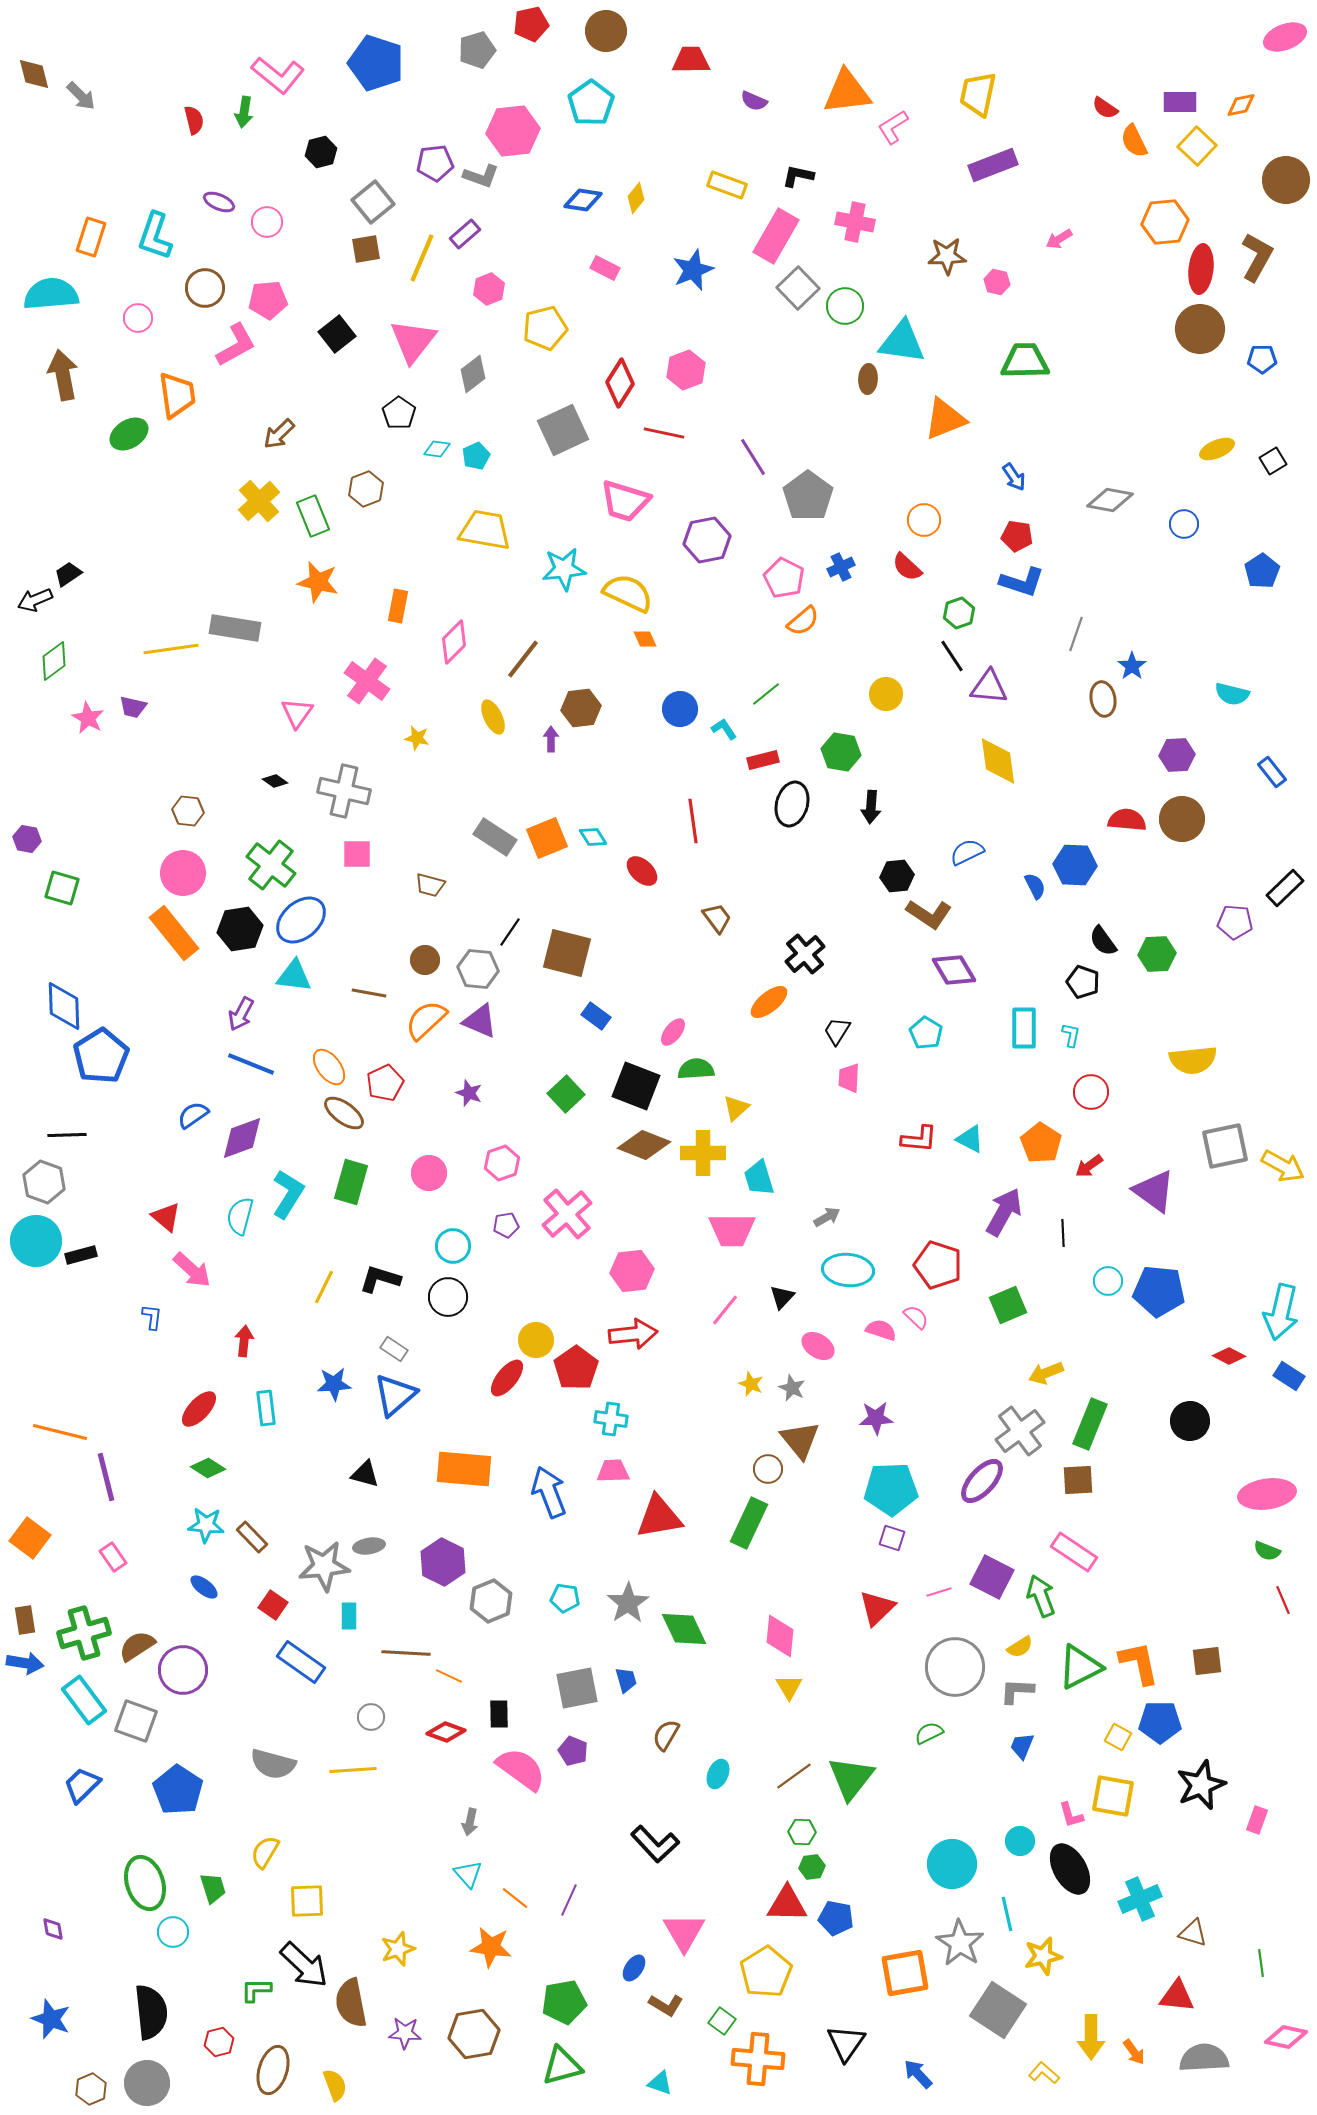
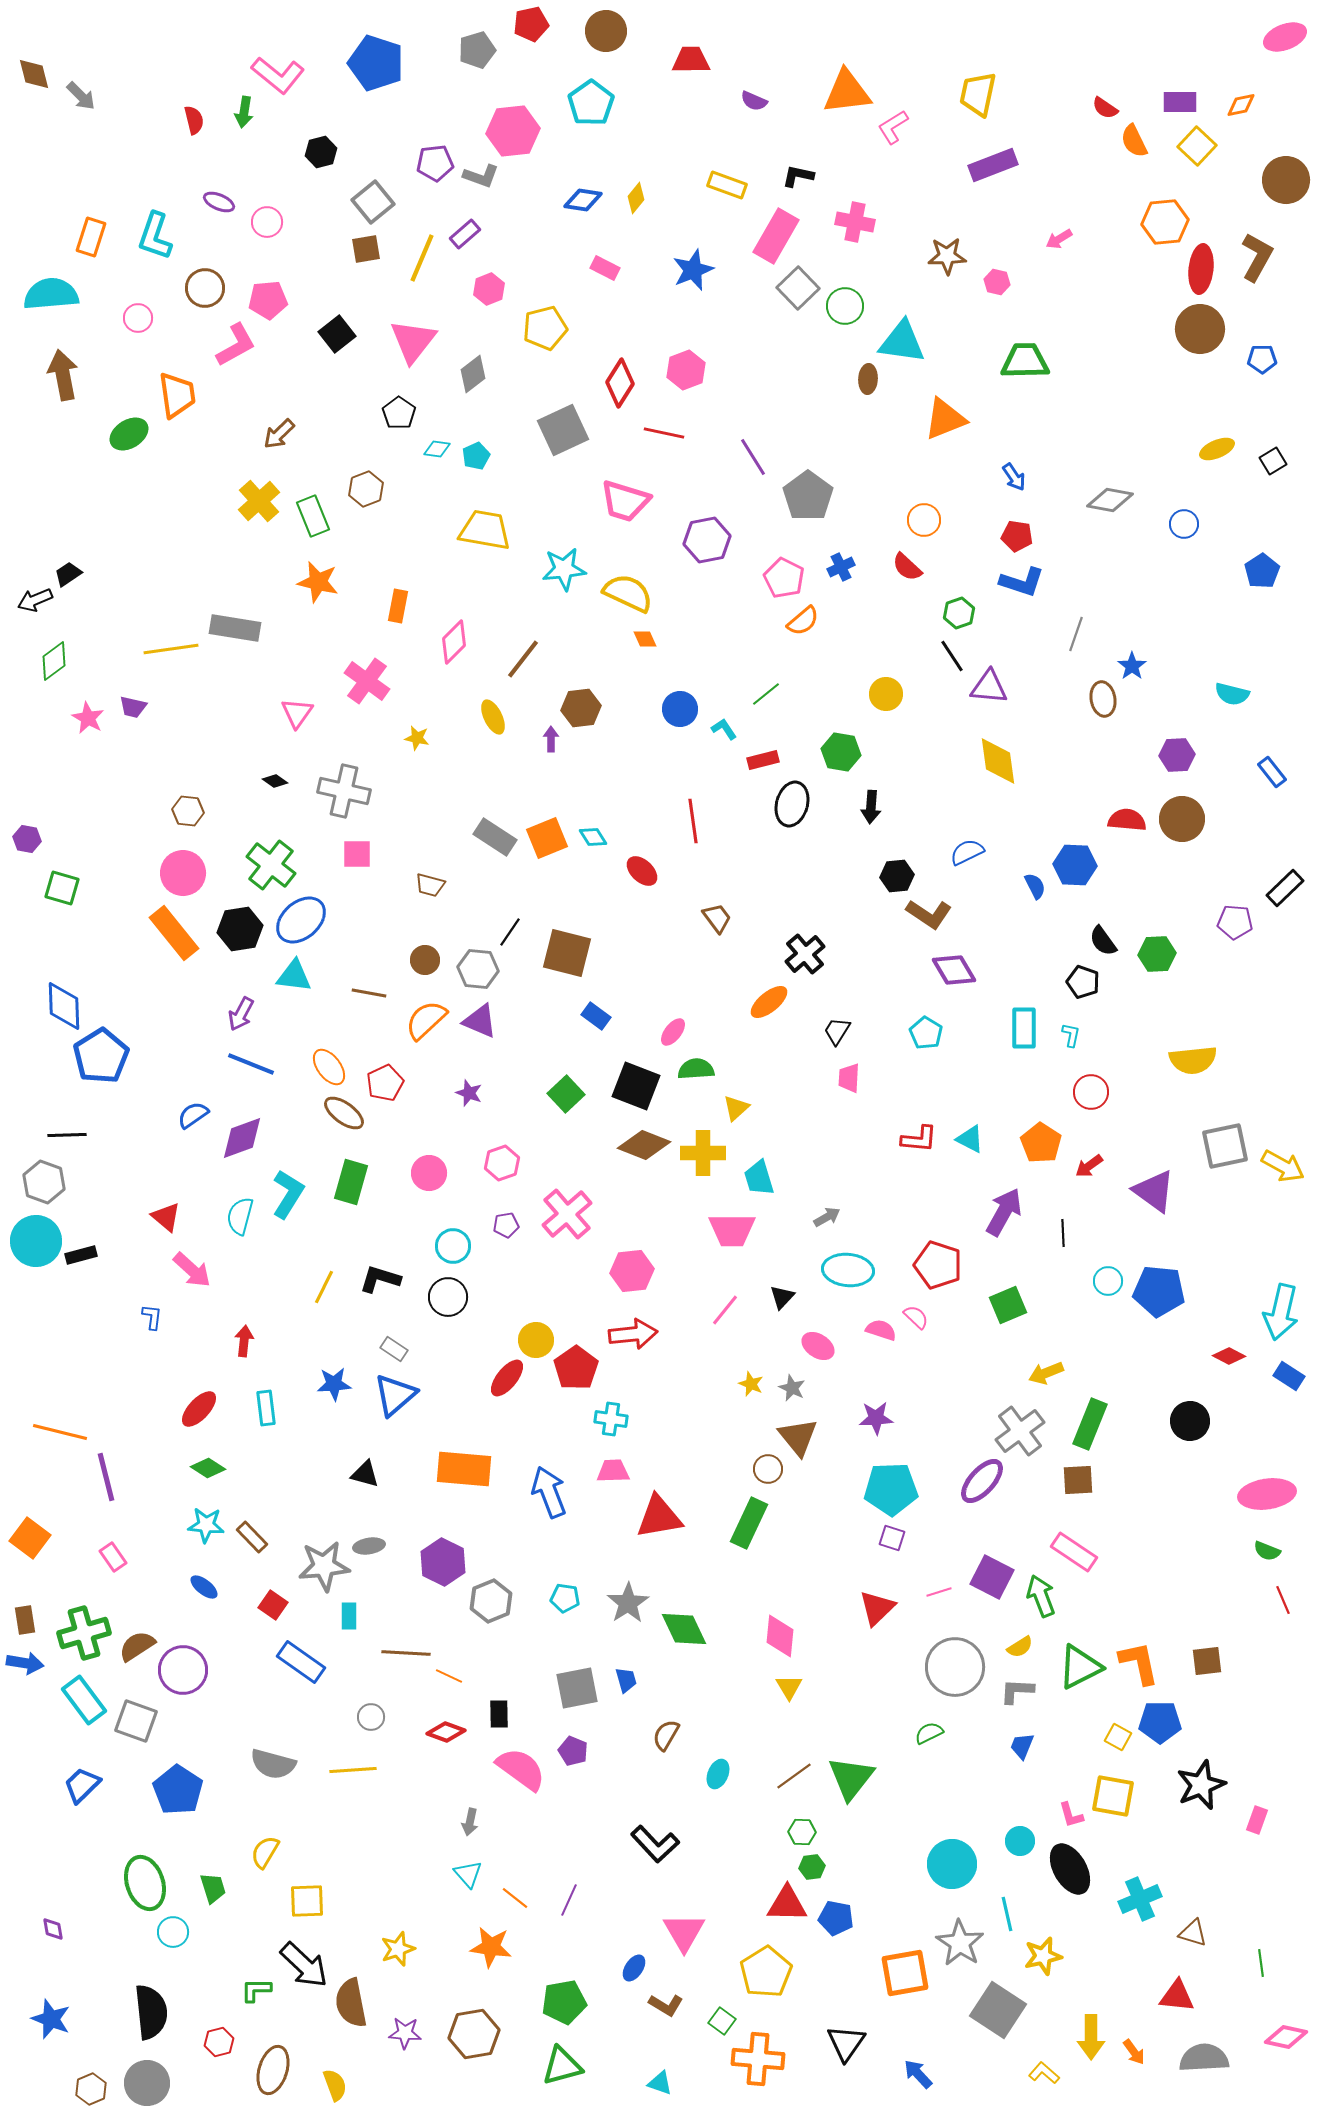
brown triangle at (800, 1440): moved 2 px left, 3 px up
